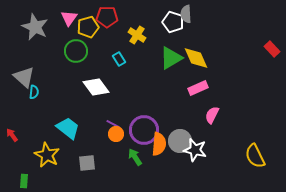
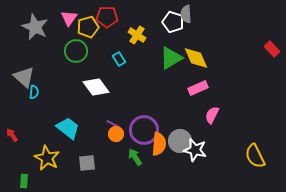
yellow star: moved 3 px down
